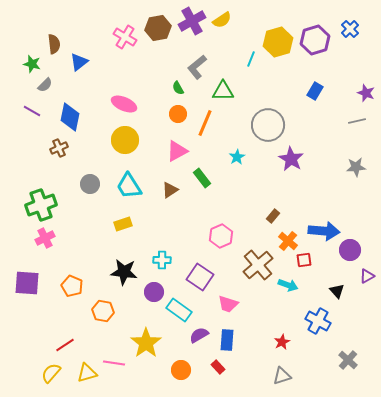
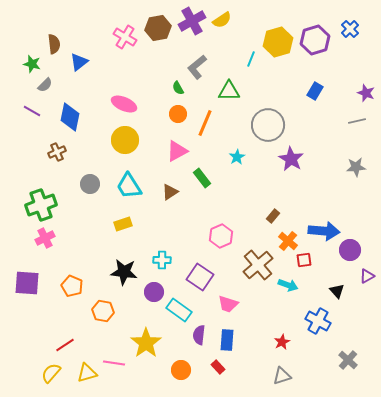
green triangle at (223, 91): moved 6 px right
brown cross at (59, 148): moved 2 px left, 4 px down
brown triangle at (170, 190): moved 2 px down
purple semicircle at (199, 335): rotated 54 degrees counterclockwise
